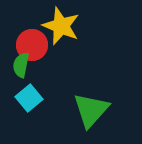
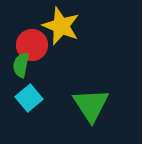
green triangle: moved 5 px up; rotated 15 degrees counterclockwise
